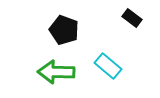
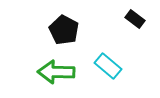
black rectangle: moved 3 px right, 1 px down
black pentagon: rotated 8 degrees clockwise
